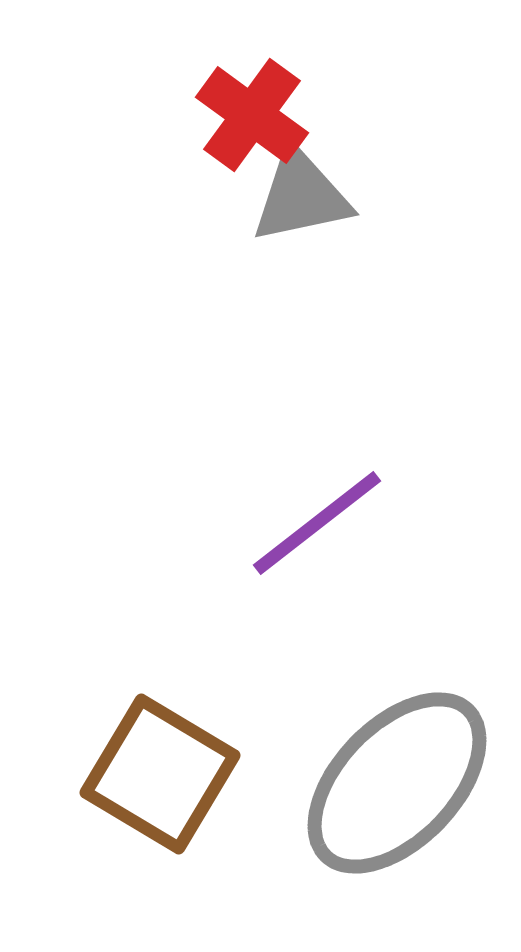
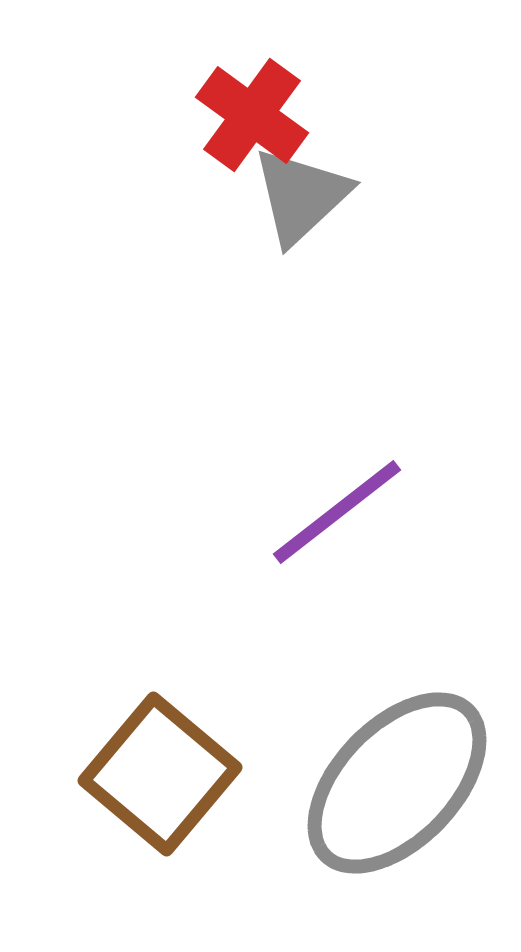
gray triangle: rotated 31 degrees counterclockwise
purple line: moved 20 px right, 11 px up
brown square: rotated 9 degrees clockwise
